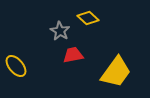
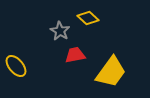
red trapezoid: moved 2 px right
yellow trapezoid: moved 5 px left
